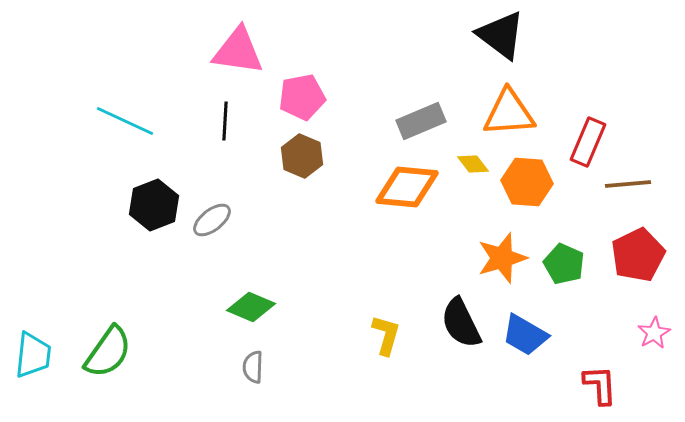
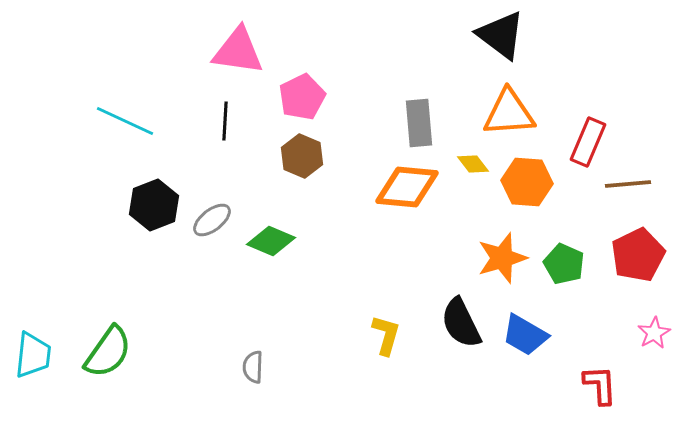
pink pentagon: rotated 15 degrees counterclockwise
gray rectangle: moved 2 px left, 2 px down; rotated 72 degrees counterclockwise
green diamond: moved 20 px right, 66 px up
